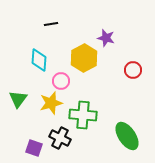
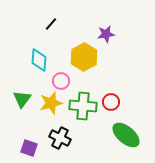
black line: rotated 40 degrees counterclockwise
purple star: moved 4 px up; rotated 24 degrees counterclockwise
yellow hexagon: moved 1 px up
red circle: moved 22 px left, 32 px down
green triangle: moved 4 px right
green cross: moved 9 px up
green ellipse: moved 1 px left, 1 px up; rotated 16 degrees counterclockwise
purple square: moved 5 px left
